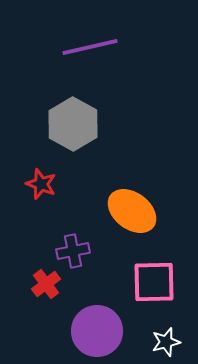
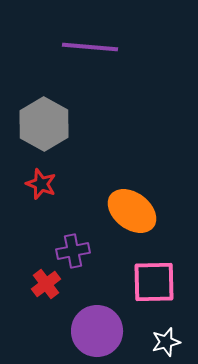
purple line: rotated 18 degrees clockwise
gray hexagon: moved 29 px left
